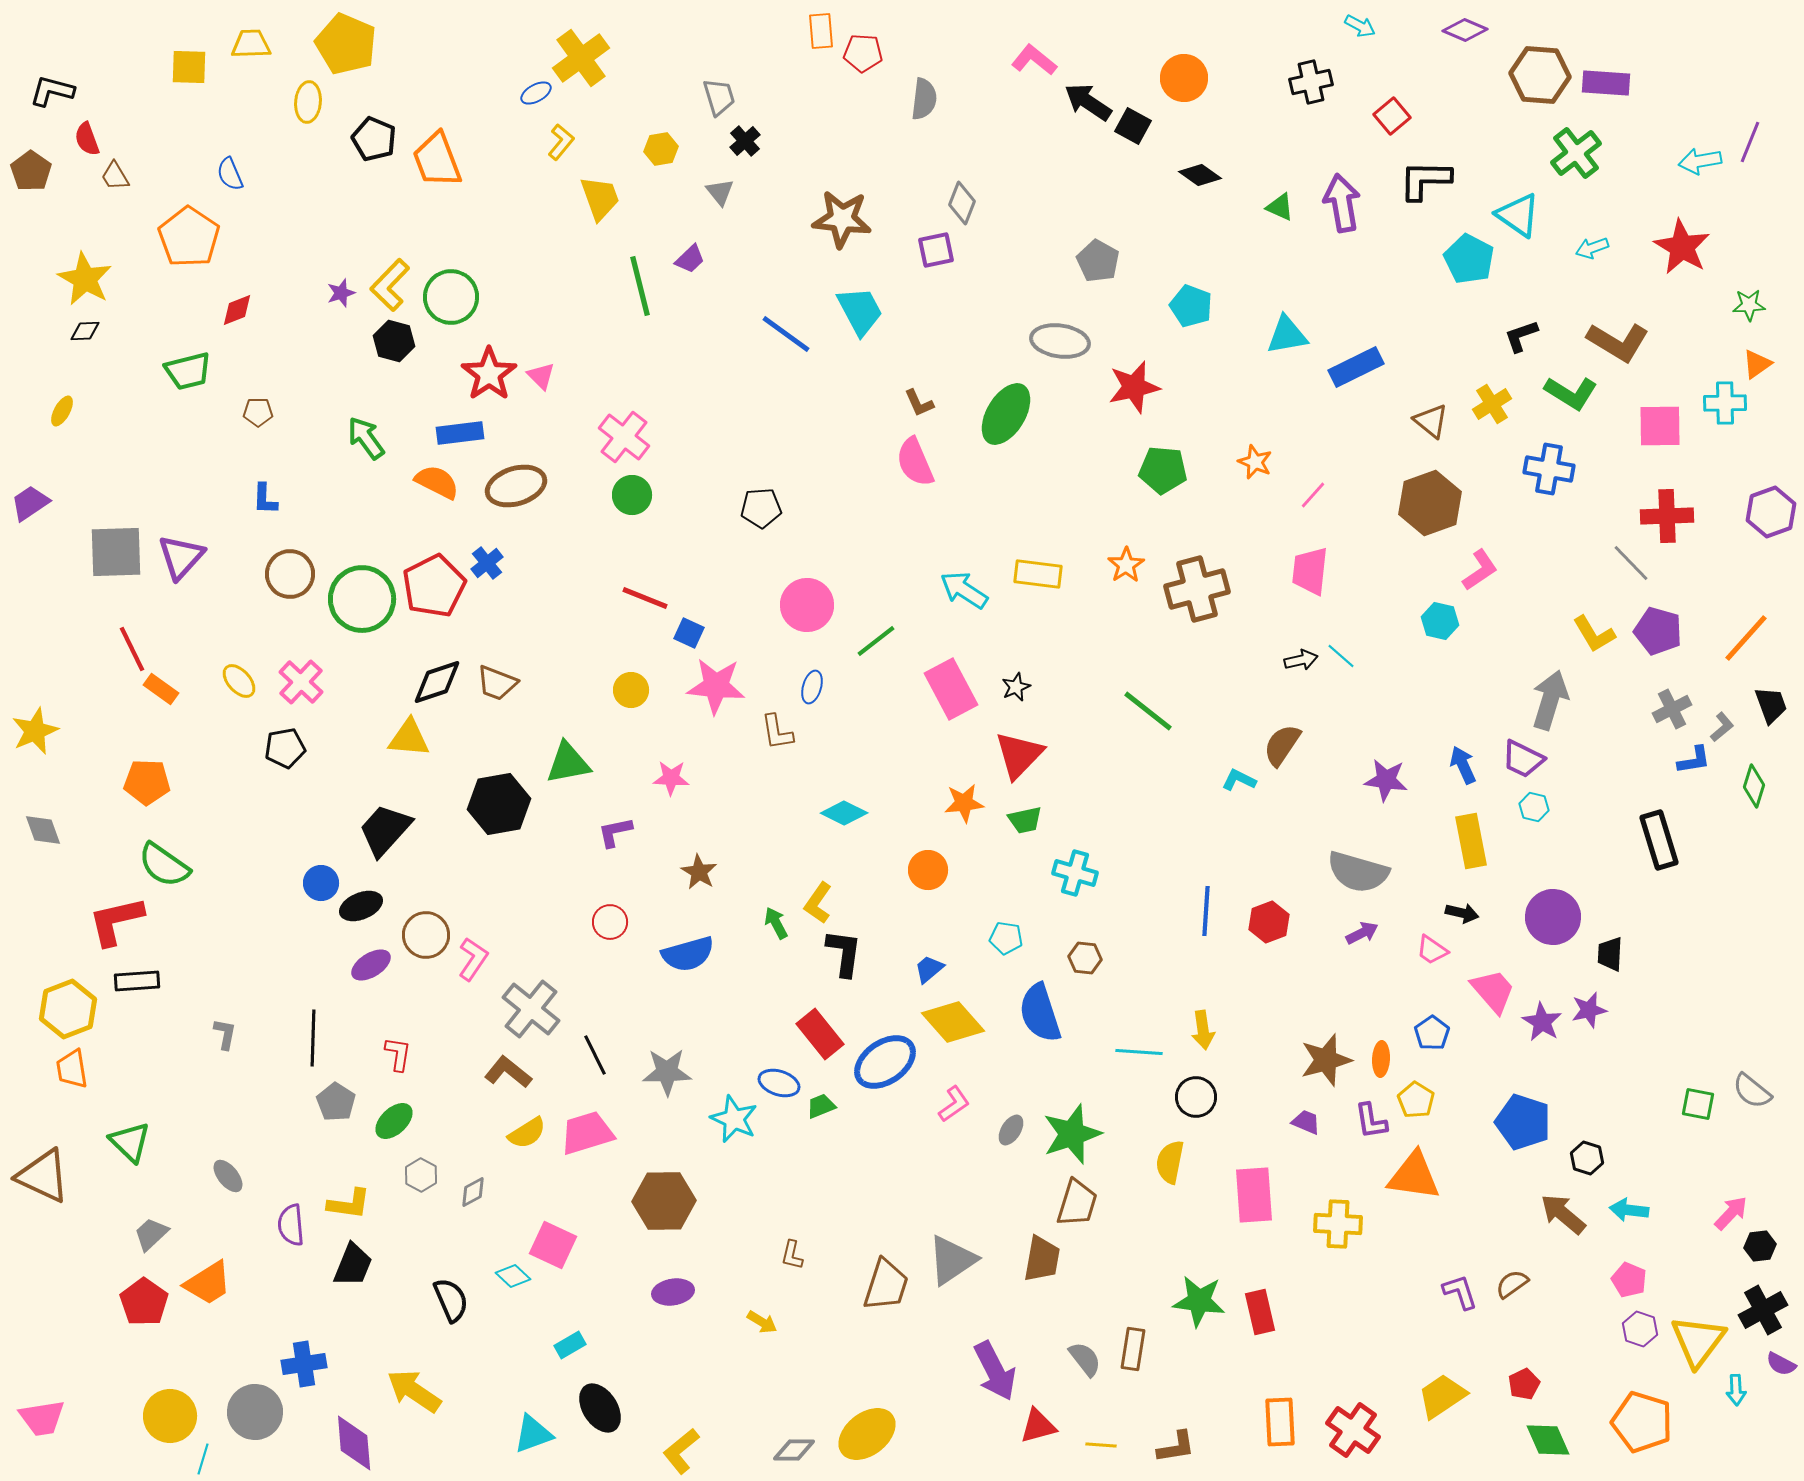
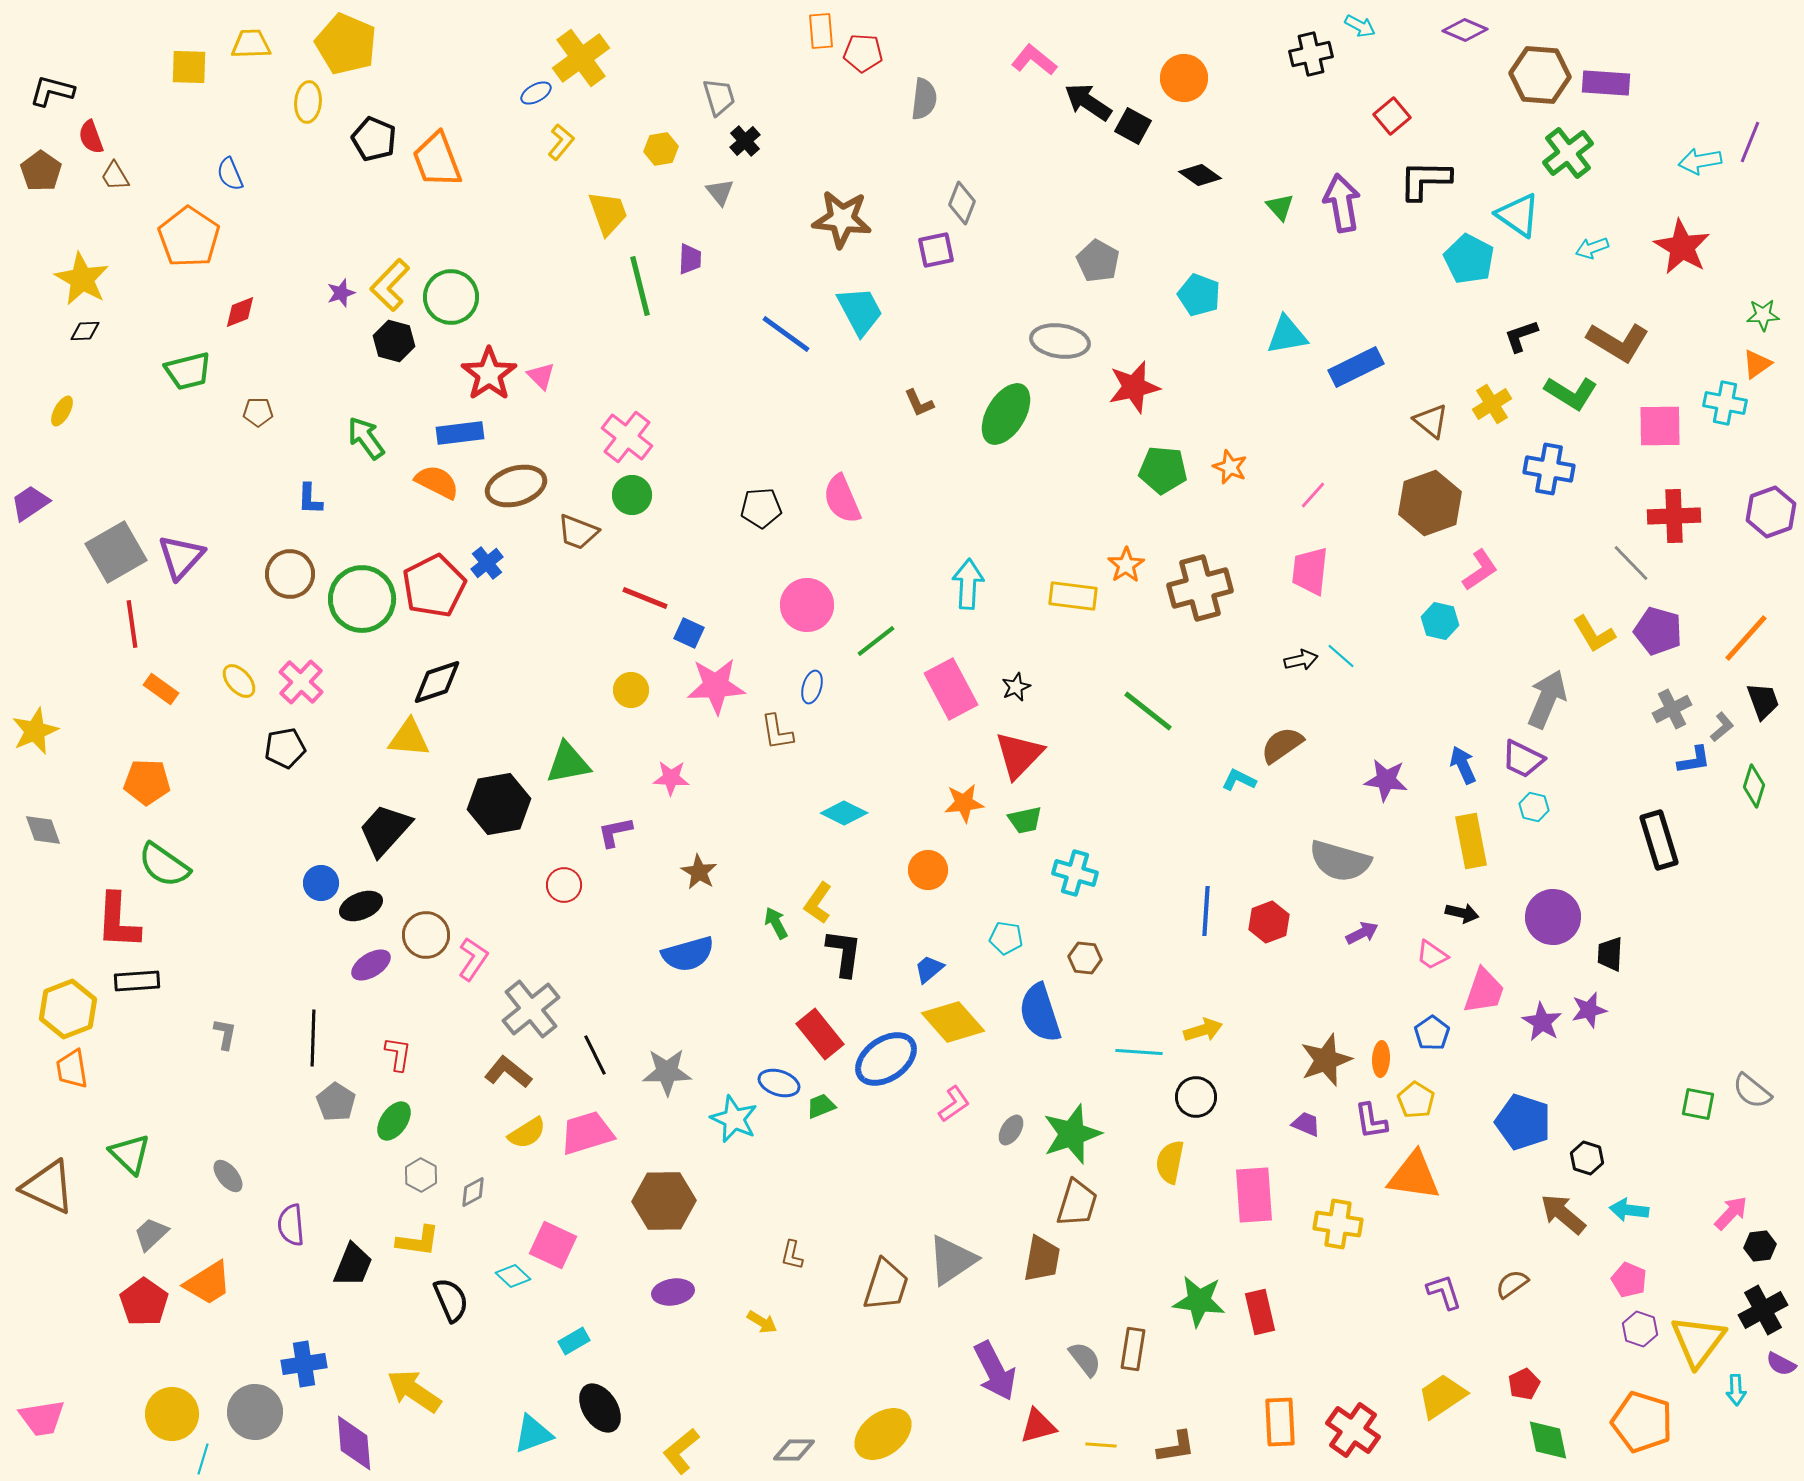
black cross at (1311, 82): moved 28 px up
red semicircle at (87, 139): moved 4 px right, 2 px up
green cross at (1576, 153): moved 8 px left
brown pentagon at (31, 171): moved 10 px right
yellow trapezoid at (600, 198): moved 8 px right, 15 px down
green triangle at (1280, 207): rotated 24 degrees clockwise
purple trapezoid at (690, 259): rotated 44 degrees counterclockwise
yellow star at (85, 279): moved 3 px left
green star at (1749, 305): moved 14 px right, 10 px down
cyan pentagon at (1191, 306): moved 8 px right, 11 px up
red diamond at (237, 310): moved 3 px right, 2 px down
cyan cross at (1725, 403): rotated 12 degrees clockwise
pink cross at (624, 437): moved 3 px right
pink semicircle at (915, 462): moved 73 px left, 37 px down
orange star at (1255, 462): moved 25 px left, 5 px down
blue L-shape at (265, 499): moved 45 px right
red cross at (1667, 516): moved 7 px right
gray square at (116, 552): rotated 28 degrees counterclockwise
yellow rectangle at (1038, 574): moved 35 px right, 22 px down
brown cross at (1197, 589): moved 3 px right, 1 px up
cyan arrow at (964, 590): moved 4 px right, 6 px up; rotated 60 degrees clockwise
red line at (132, 649): moved 25 px up; rotated 18 degrees clockwise
brown trapezoid at (497, 683): moved 81 px right, 151 px up
pink star at (716, 686): rotated 8 degrees counterclockwise
gray arrow at (1550, 700): moved 3 px left, 1 px up; rotated 6 degrees clockwise
black trapezoid at (1771, 705): moved 8 px left, 4 px up
brown semicircle at (1282, 745): rotated 21 degrees clockwise
gray semicircle at (1358, 872): moved 18 px left, 11 px up
red L-shape at (116, 921): moved 2 px right; rotated 74 degrees counterclockwise
red circle at (610, 922): moved 46 px left, 37 px up
pink trapezoid at (1432, 950): moved 5 px down
pink trapezoid at (1493, 991): moved 9 px left; rotated 60 degrees clockwise
gray cross at (531, 1009): rotated 12 degrees clockwise
yellow arrow at (1203, 1030): rotated 99 degrees counterclockwise
brown star at (1326, 1060): rotated 4 degrees counterclockwise
blue ellipse at (885, 1062): moved 1 px right, 3 px up
green ellipse at (394, 1121): rotated 12 degrees counterclockwise
purple trapezoid at (1306, 1122): moved 2 px down
green triangle at (130, 1142): moved 12 px down
brown triangle at (43, 1176): moved 5 px right, 11 px down
yellow L-shape at (349, 1204): moved 69 px right, 37 px down
yellow cross at (1338, 1224): rotated 6 degrees clockwise
purple L-shape at (1460, 1292): moved 16 px left
cyan rectangle at (570, 1345): moved 4 px right, 4 px up
yellow circle at (170, 1416): moved 2 px right, 2 px up
yellow ellipse at (867, 1434): moved 16 px right
green diamond at (1548, 1440): rotated 12 degrees clockwise
